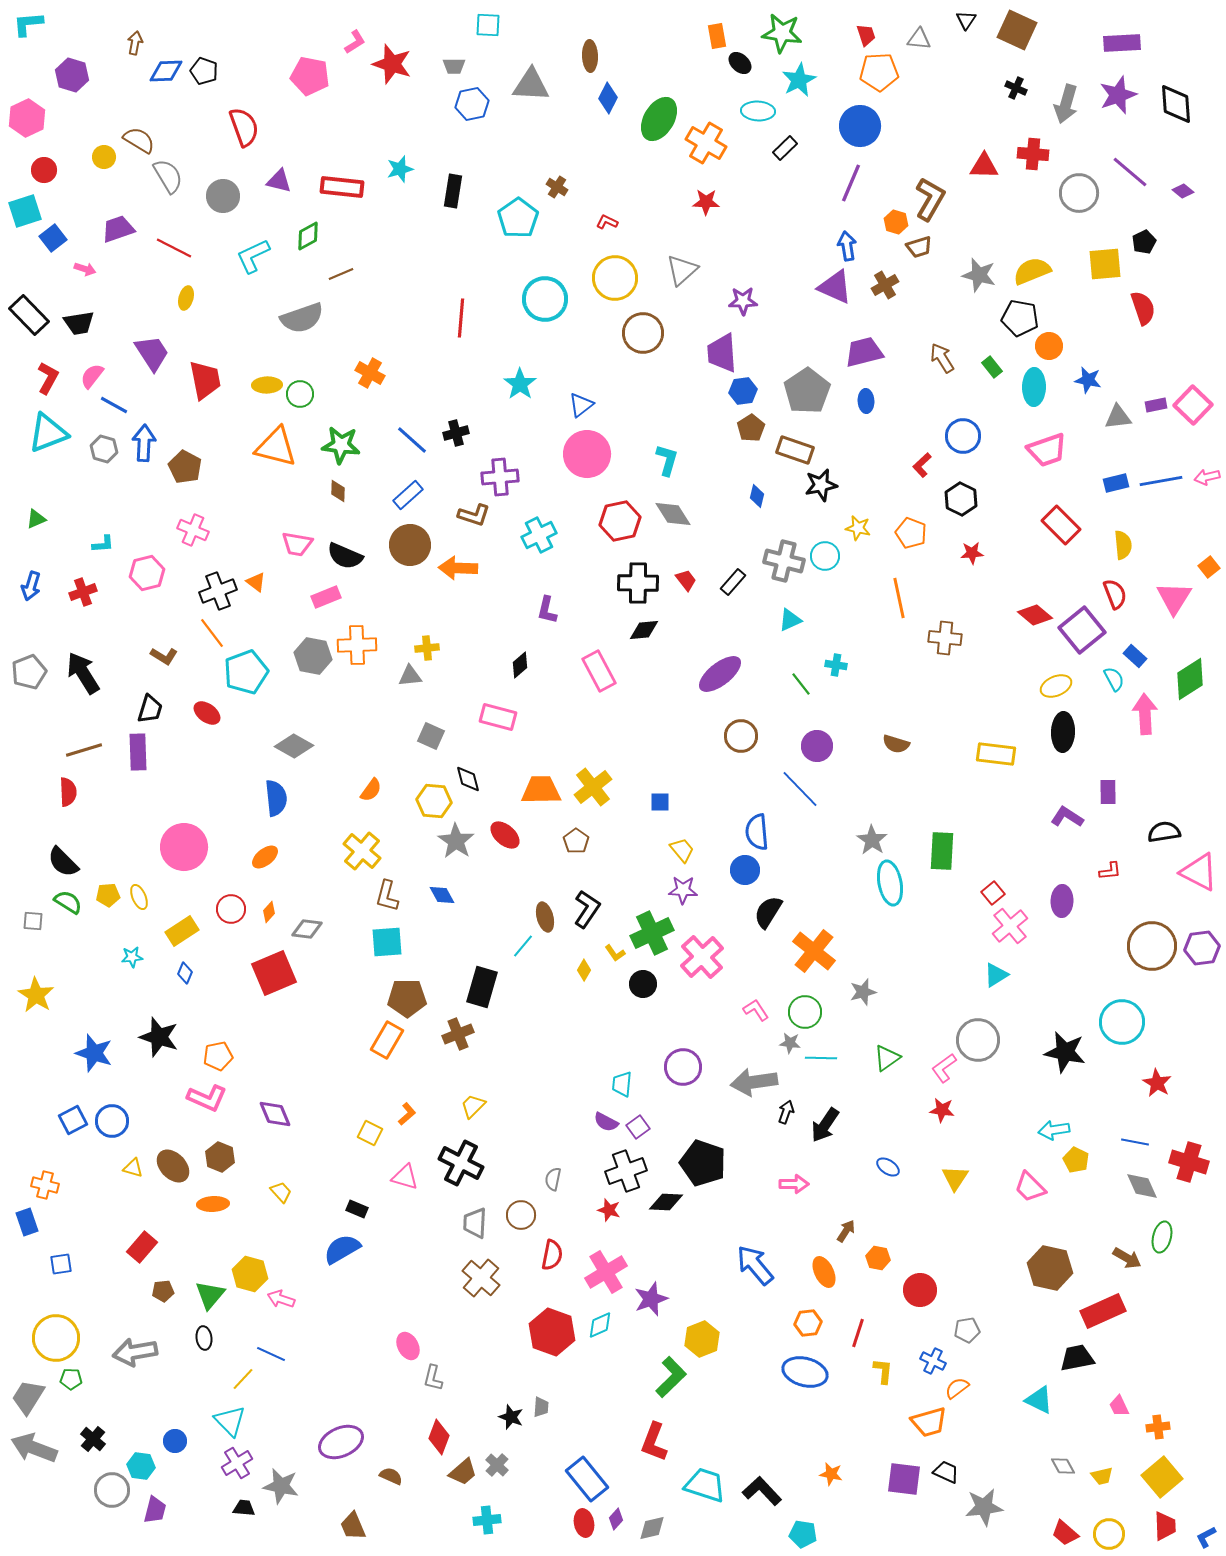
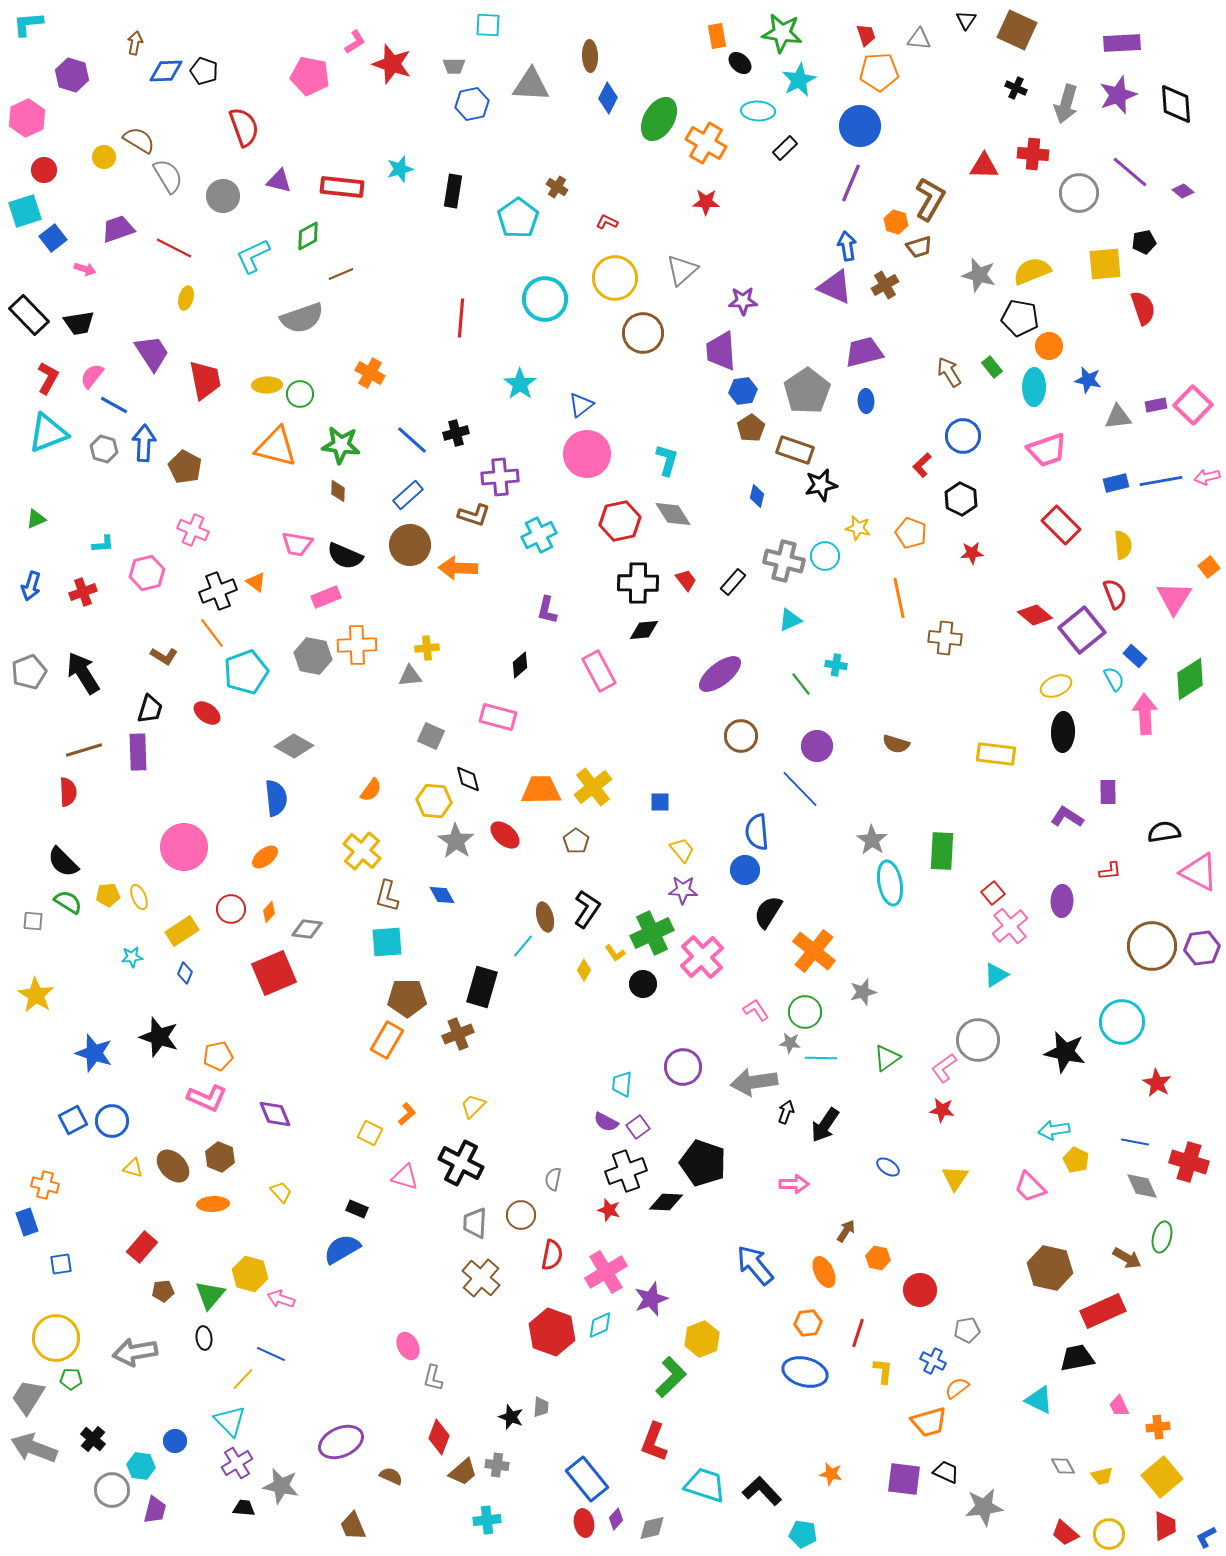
black pentagon at (1144, 242): rotated 15 degrees clockwise
purple trapezoid at (722, 353): moved 1 px left, 2 px up
brown arrow at (942, 358): moved 7 px right, 14 px down
gray cross at (497, 1465): rotated 35 degrees counterclockwise
